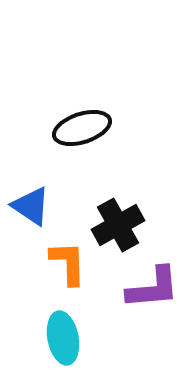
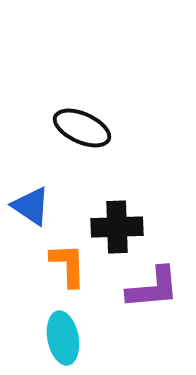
black ellipse: rotated 42 degrees clockwise
black cross: moved 1 px left, 2 px down; rotated 27 degrees clockwise
orange L-shape: moved 2 px down
